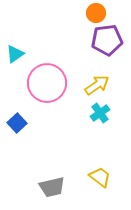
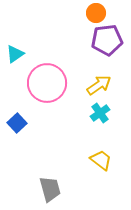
yellow arrow: moved 2 px right
yellow trapezoid: moved 1 px right, 17 px up
gray trapezoid: moved 2 px left, 2 px down; rotated 92 degrees counterclockwise
